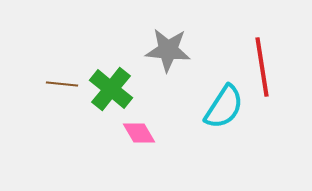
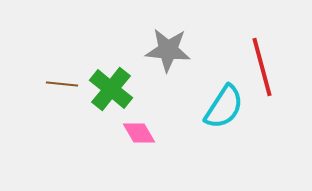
red line: rotated 6 degrees counterclockwise
